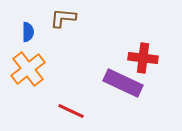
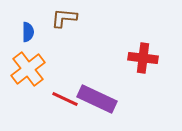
brown L-shape: moved 1 px right
purple rectangle: moved 26 px left, 16 px down
red line: moved 6 px left, 12 px up
